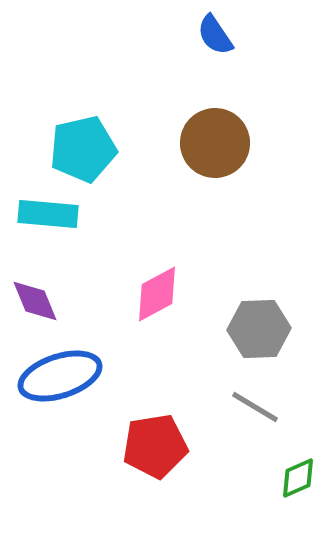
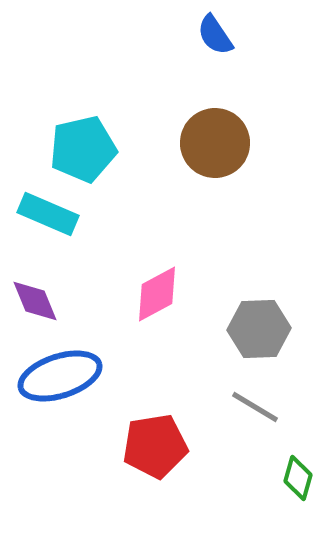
cyan rectangle: rotated 18 degrees clockwise
green diamond: rotated 51 degrees counterclockwise
